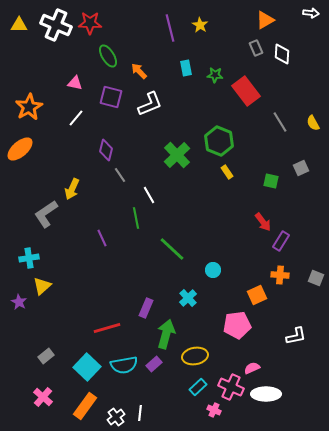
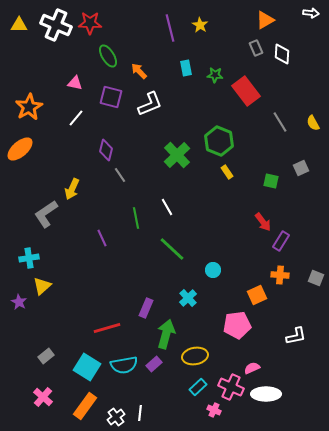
white line at (149, 195): moved 18 px right, 12 px down
cyan square at (87, 367): rotated 12 degrees counterclockwise
